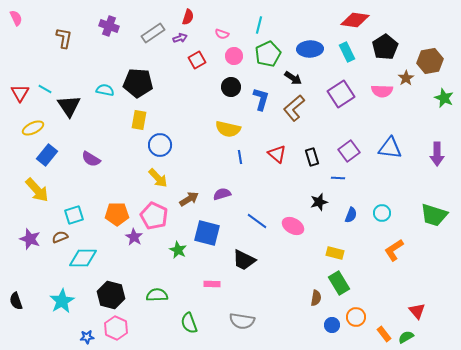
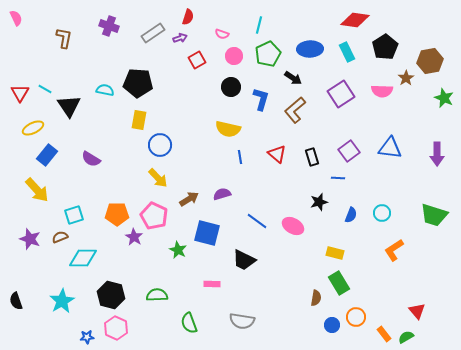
brown L-shape at (294, 108): moved 1 px right, 2 px down
